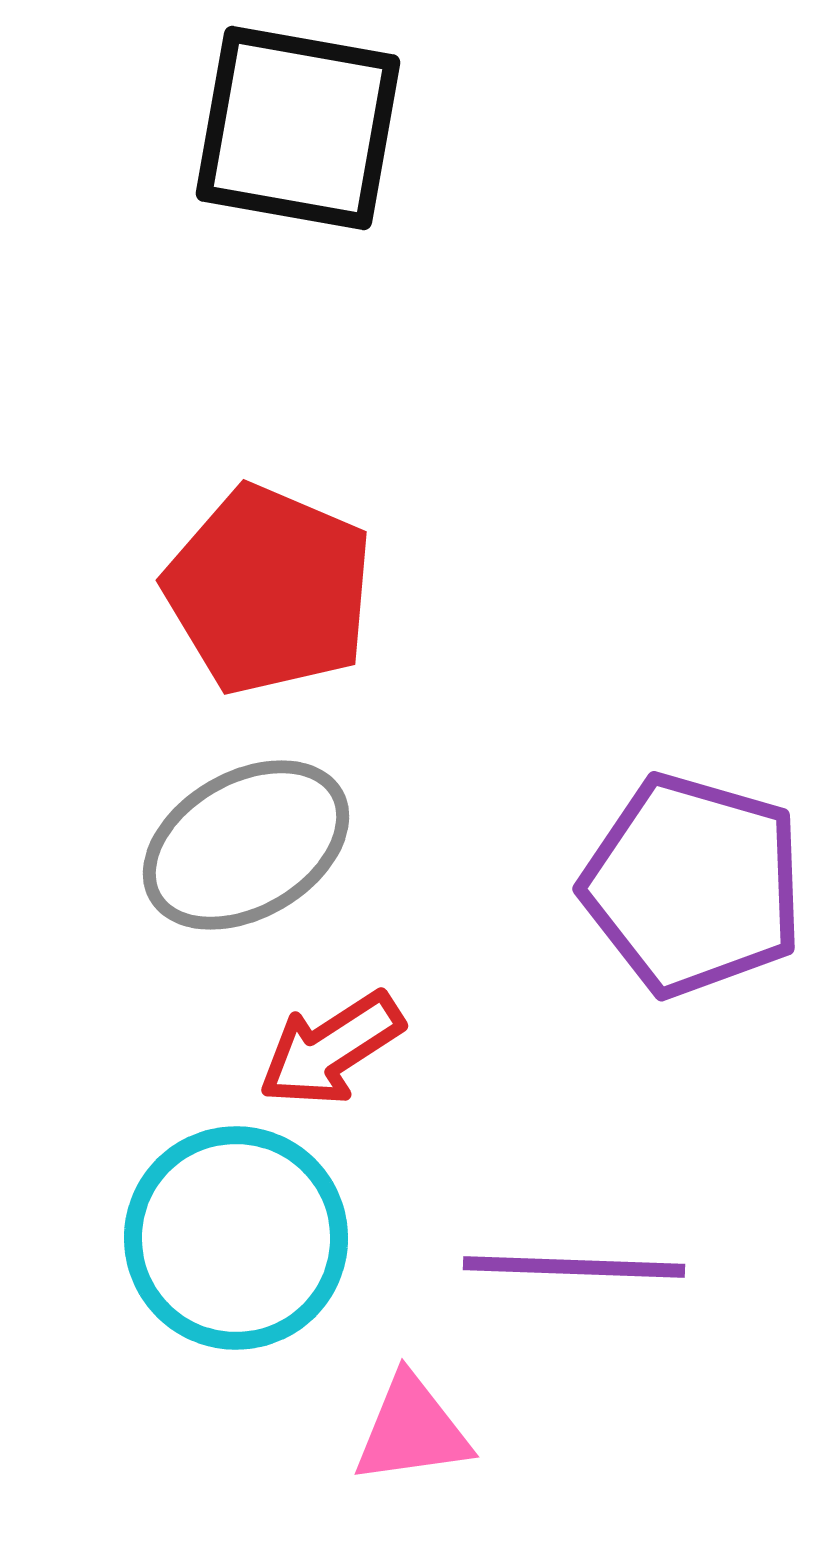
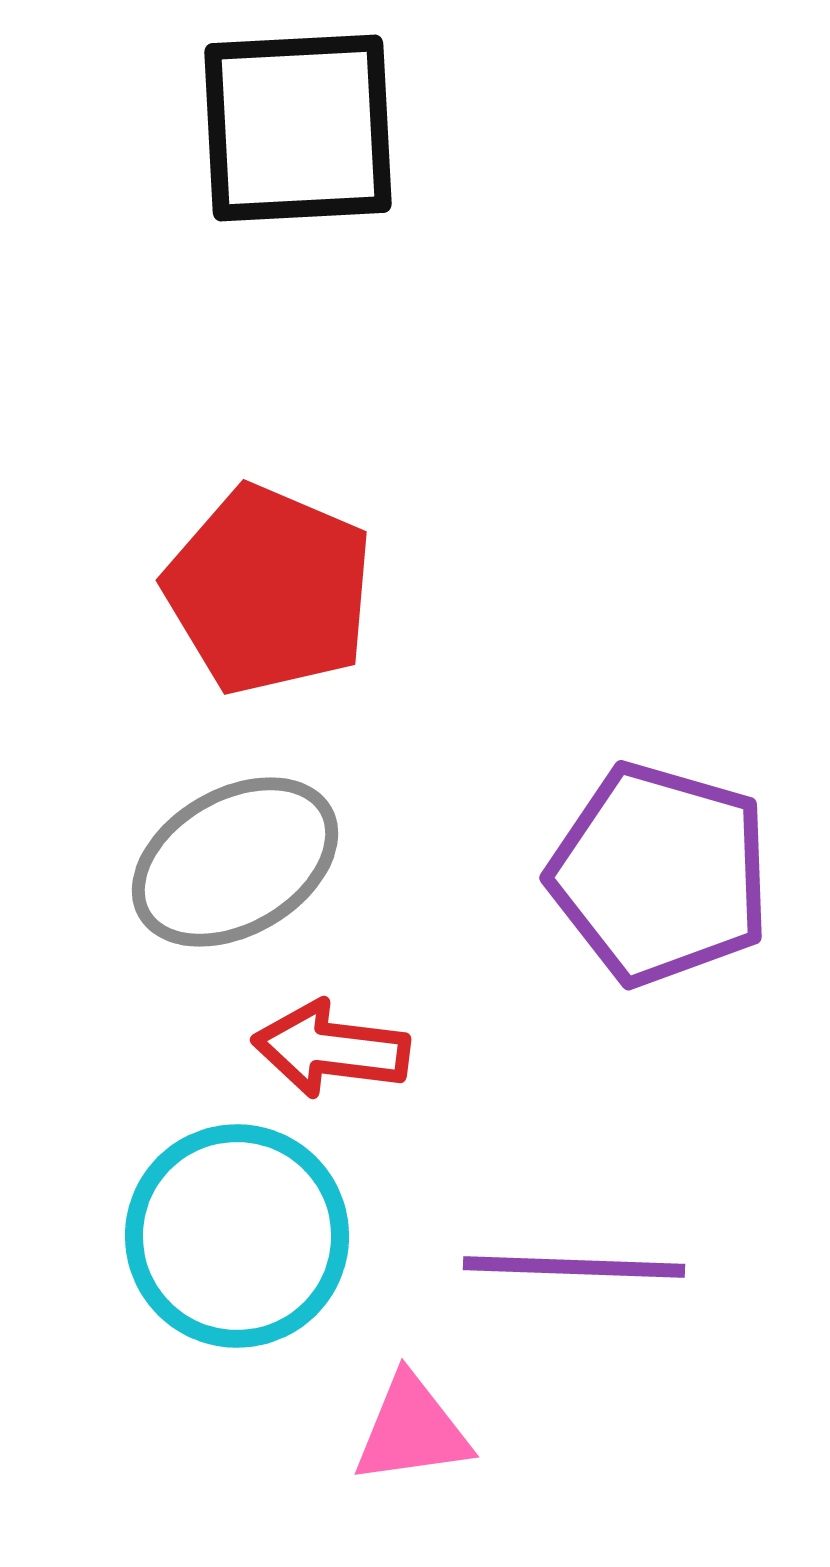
black square: rotated 13 degrees counterclockwise
gray ellipse: moved 11 px left, 17 px down
purple pentagon: moved 33 px left, 11 px up
red arrow: rotated 40 degrees clockwise
cyan circle: moved 1 px right, 2 px up
